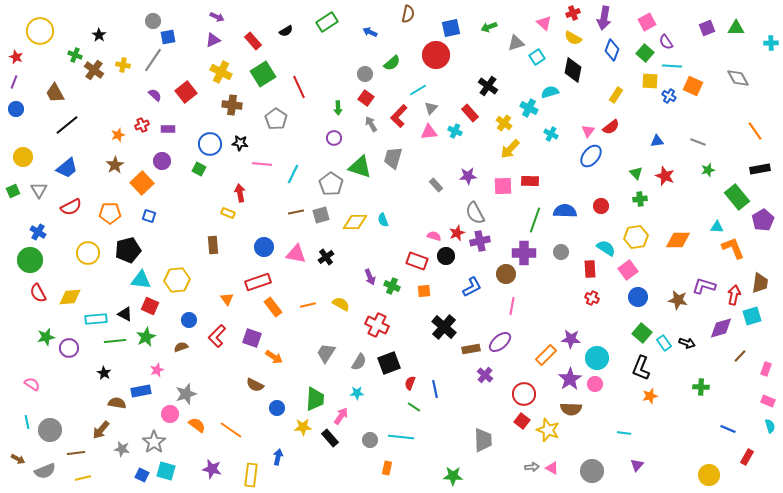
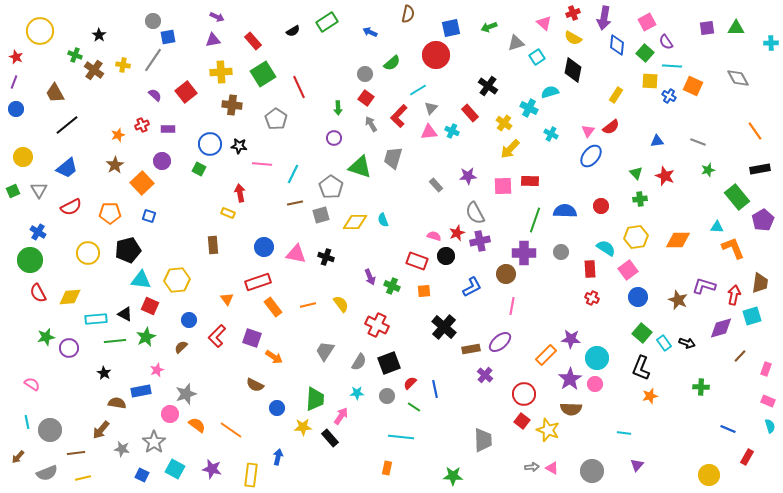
purple square at (707, 28): rotated 14 degrees clockwise
black semicircle at (286, 31): moved 7 px right
purple triangle at (213, 40): rotated 14 degrees clockwise
blue diamond at (612, 50): moved 5 px right, 5 px up; rotated 15 degrees counterclockwise
yellow cross at (221, 72): rotated 30 degrees counterclockwise
cyan cross at (455, 131): moved 3 px left
black star at (240, 143): moved 1 px left, 3 px down
gray pentagon at (331, 184): moved 3 px down
brown line at (296, 212): moved 1 px left, 9 px up
black cross at (326, 257): rotated 35 degrees counterclockwise
brown star at (678, 300): rotated 12 degrees clockwise
yellow semicircle at (341, 304): rotated 24 degrees clockwise
brown semicircle at (181, 347): rotated 24 degrees counterclockwise
gray trapezoid at (326, 353): moved 1 px left, 2 px up
red semicircle at (410, 383): rotated 24 degrees clockwise
gray circle at (370, 440): moved 17 px right, 44 px up
brown arrow at (18, 459): moved 2 px up; rotated 104 degrees clockwise
gray semicircle at (45, 471): moved 2 px right, 2 px down
cyan square at (166, 471): moved 9 px right, 2 px up; rotated 12 degrees clockwise
